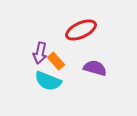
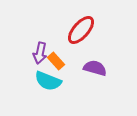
red ellipse: rotated 24 degrees counterclockwise
